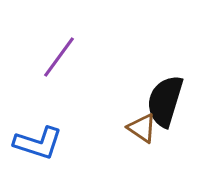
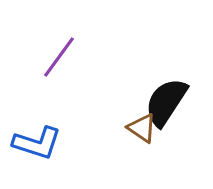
black semicircle: moved 1 px right, 1 px down; rotated 16 degrees clockwise
blue L-shape: moved 1 px left
